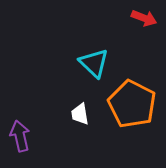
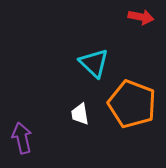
red arrow: moved 3 px left, 1 px up; rotated 10 degrees counterclockwise
orange pentagon: rotated 6 degrees counterclockwise
purple arrow: moved 2 px right, 2 px down
